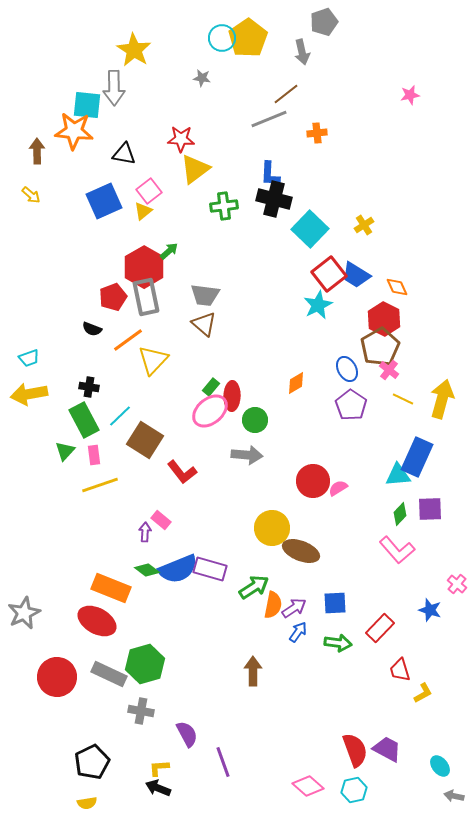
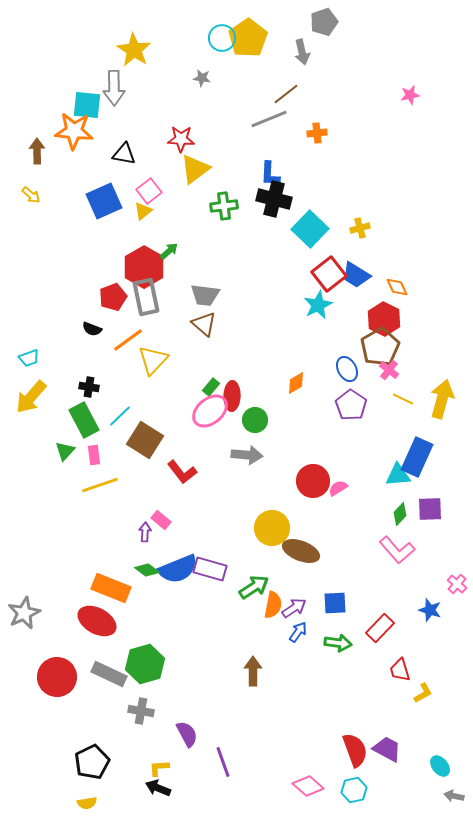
yellow cross at (364, 225): moved 4 px left, 3 px down; rotated 18 degrees clockwise
yellow arrow at (29, 394): moved 2 px right, 3 px down; rotated 39 degrees counterclockwise
